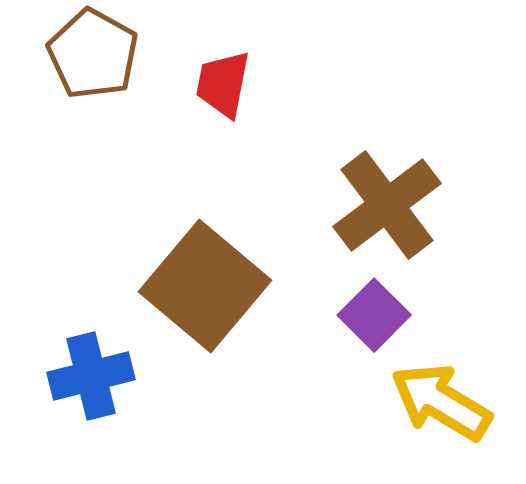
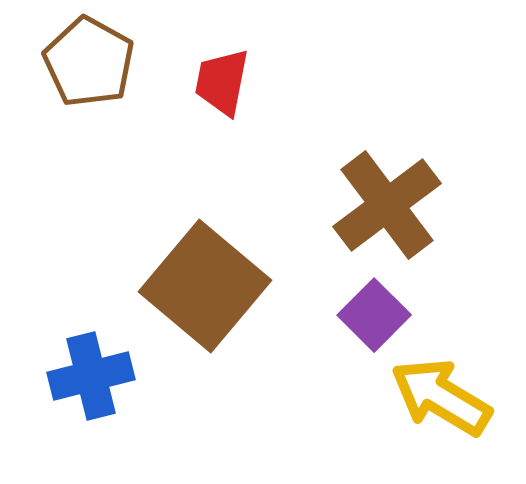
brown pentagon: moved 4 px left, 8 px down
red trapezoid: moved 1 px left, 2 px up
yellow arrow: moved 5 px up
